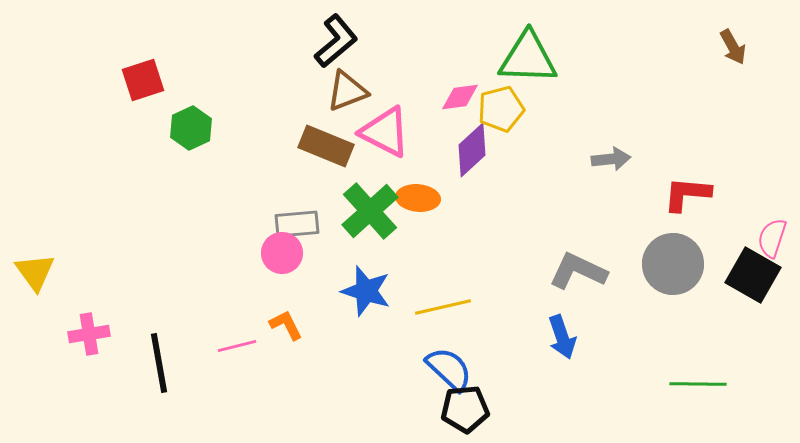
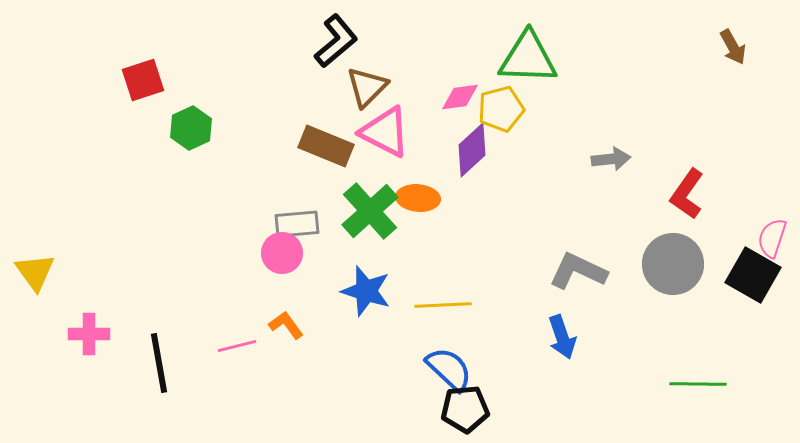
brown triangle: moved 20 px right, 4 px up; rotated 24 degrees counterclockwise
red L-shape: rotated 60 degrees counterclockwise
yellow line: moved 2 px up; rotated 10 degrees clockwise
orange L-shape: rotated 9 degrees counterclockwise
pink cross: rotated 9 degrees clockwise
